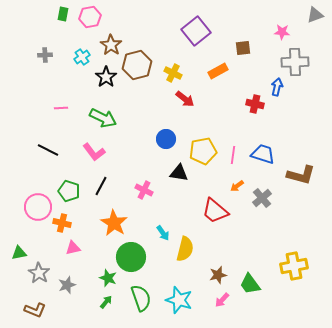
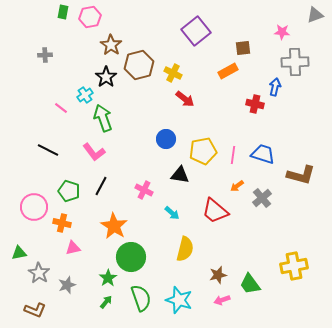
green rectangle at (63, 14): moved 2 px up
cyan cross at (82, 57): moved 3 px right, 38 px down
brown hexagon at (137, 65): moved 2 px right
orange rectangle at (218, 71): moved 10 px right
blue arrow at (277, 87): moved 2 px left
pink line at (61, 108): rotated 40 degrees clockwise
green arrow at (103, 118): rotated 136 degrees counterclockwise
black triangle at (179, 173): moved 1 px right, 2 px down
pink circle at (38, 207): moved 4 px left
orange star at (114, 223): moved 3 px down
cyan arrow at (163, 233): moved 9 px right, 20 px up; rotated 14 degrees counterclockwise
green star at (108, 278): rotated 18 degrees clockwise
pink arrow at (222, 300): rotated 28 degrees clockwise
